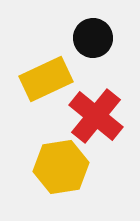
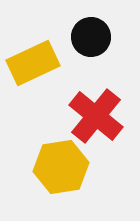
black circle: moved 2 px left, 1 px up
yellow rectangle: moved 13 px left, 16 px up
